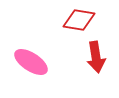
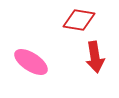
red arrow: moved 1 px left
